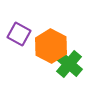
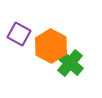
green cross: moved 1 px right, 1 px up
